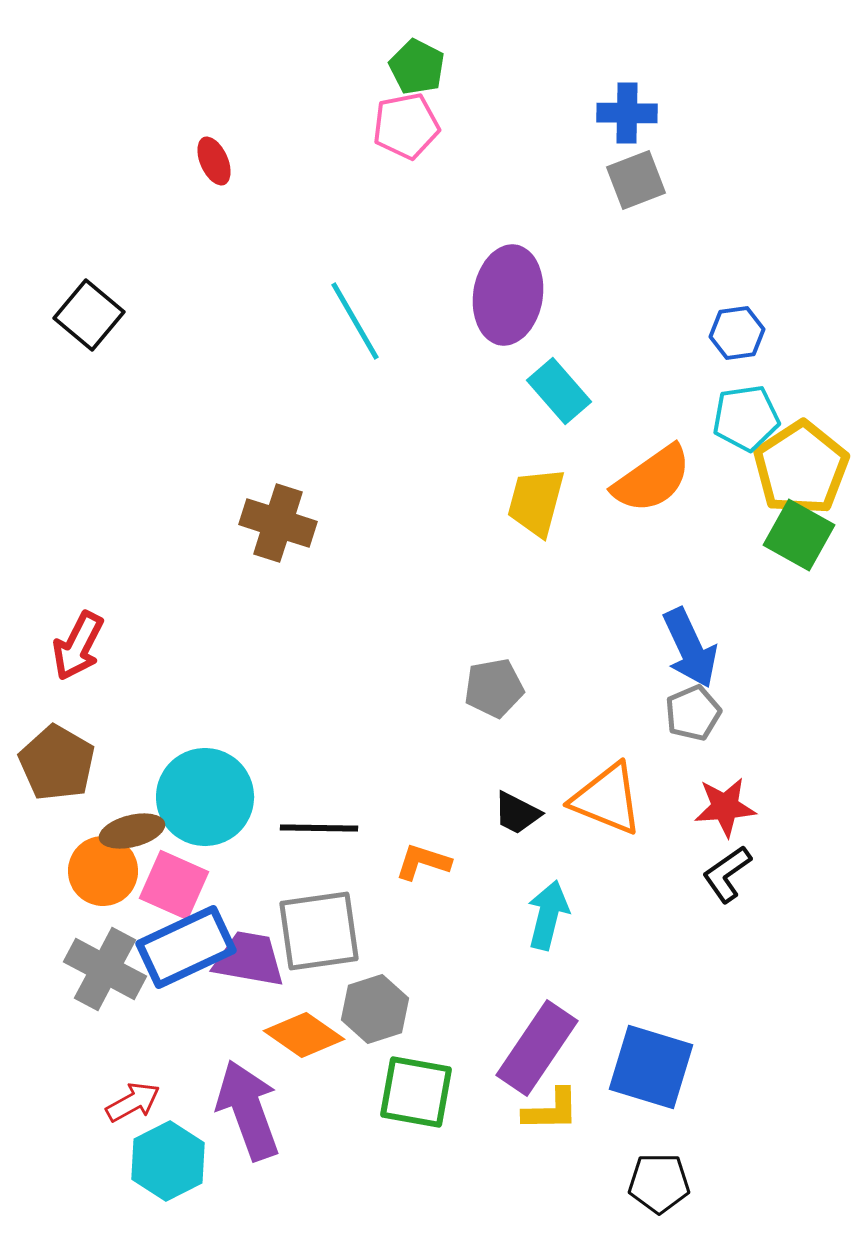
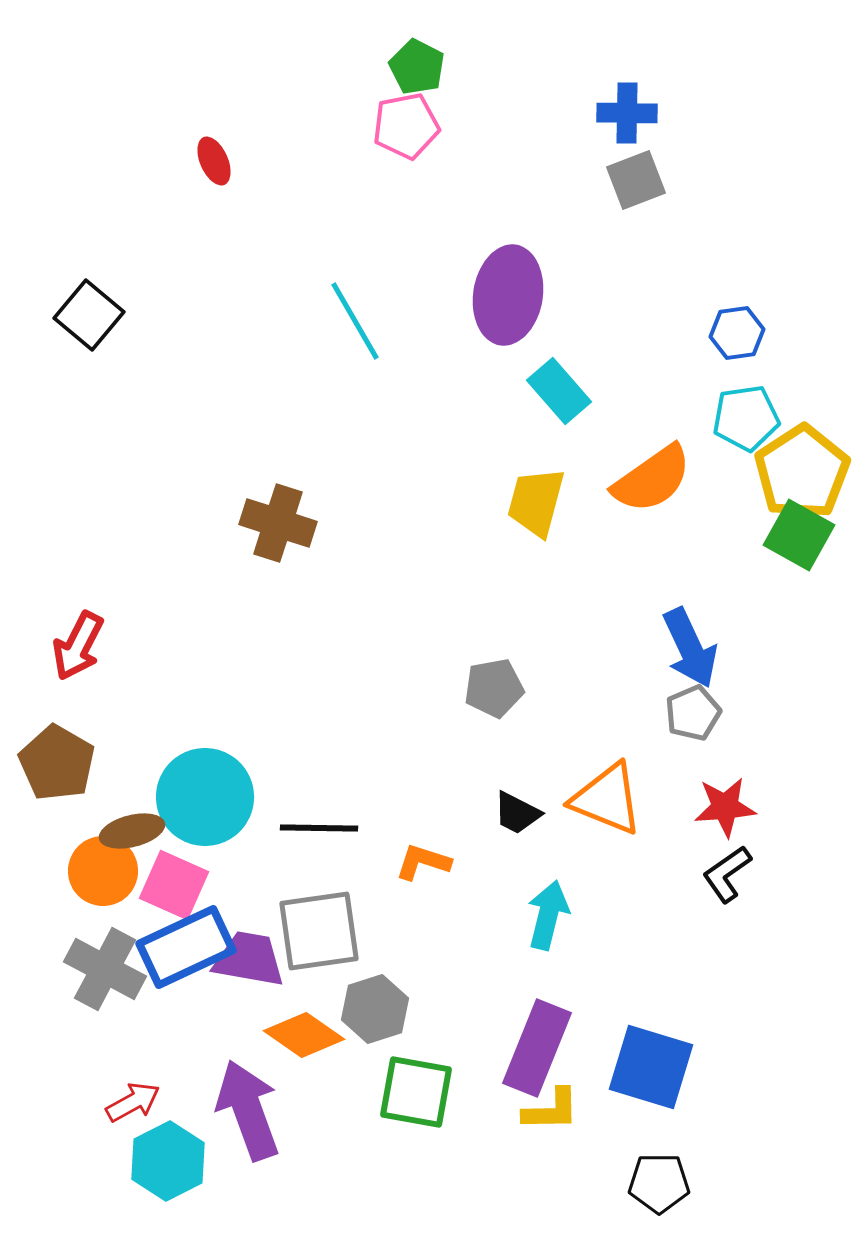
yellow pentagon at (801, 468): moved 1 px right, 4 px down
purple rectangle at (537, 1048): rotated 12 degrees counterclockwise
